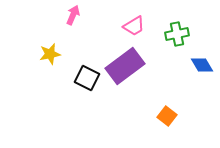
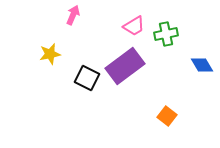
green cross: moved 11 px left
